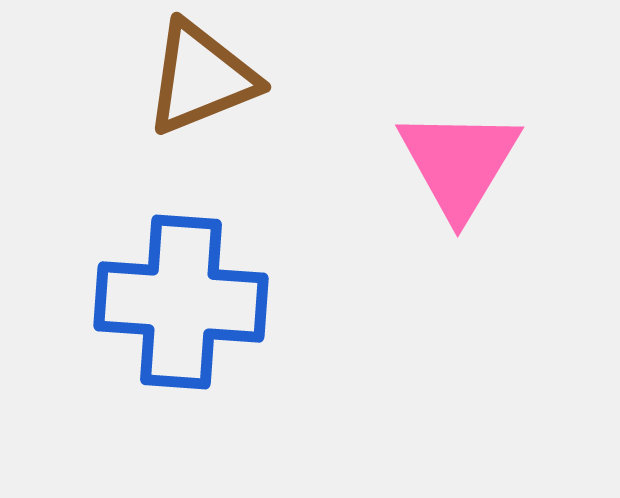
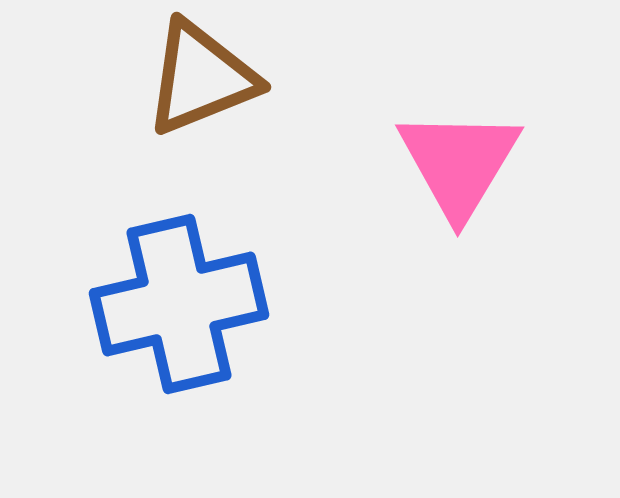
blue cross: moved 2 px left, 2 px down; rotated 17 degrees counterclockwise
